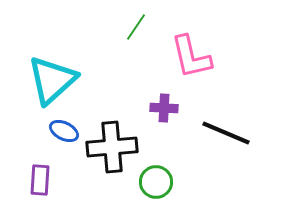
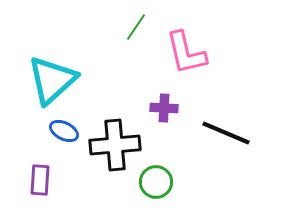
pink L-shape: moved 5 px left, 4 px up
black cross: moved 3 px right, 2 px up
